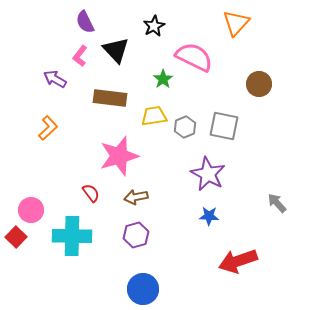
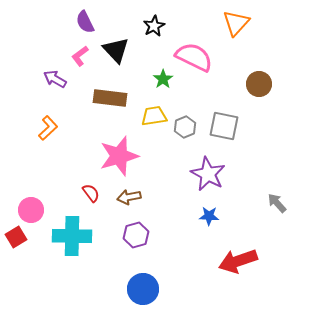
pink L-shape: rotated 15 degrees clockwise
brown arrow: moved 7 px left
red square: rotated 15 degrees clockwise
